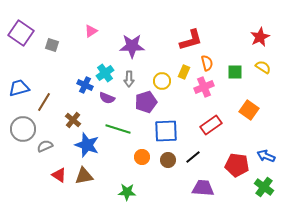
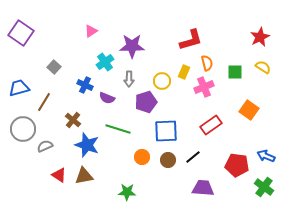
gray square: moved 2 px right, 22 px down; rotated 24 degrees clockwise
cyan cross: moved 11 px up
